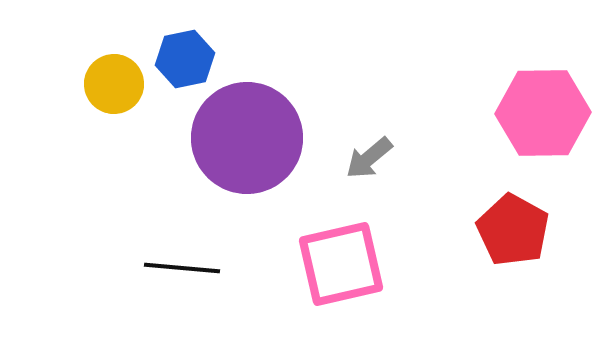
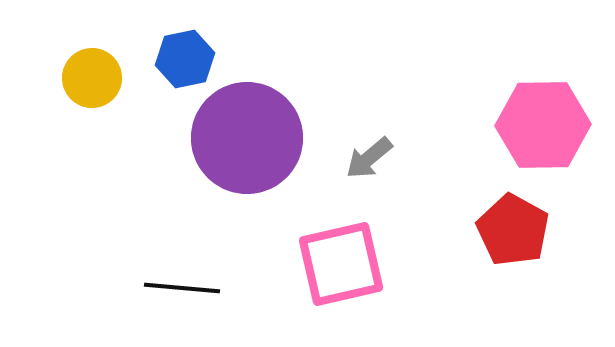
yellow circle: moved 22 px left, 6 px up
pink hexagon: moved 12 px down
black line: moved 20 px down
